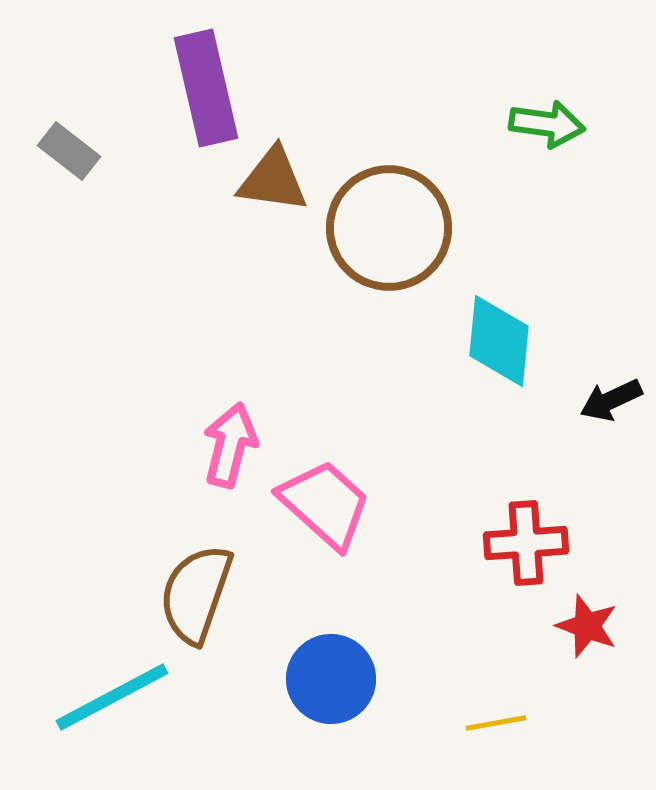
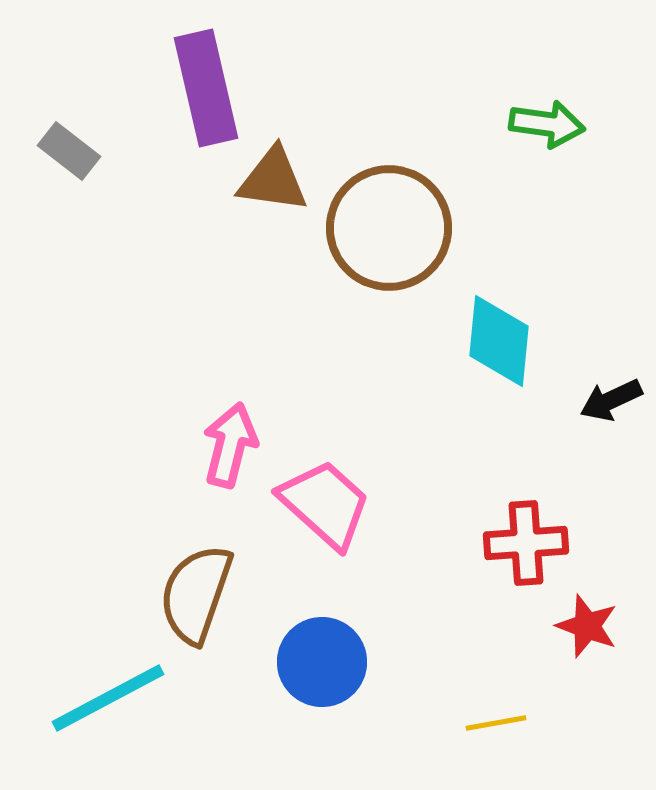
blue circle: moved 9 px left, 17 px up
cyan line: moved 4 px left, 1 px down
